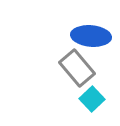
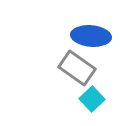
gray rectangle: rotated 15 degrees counterclockwise
